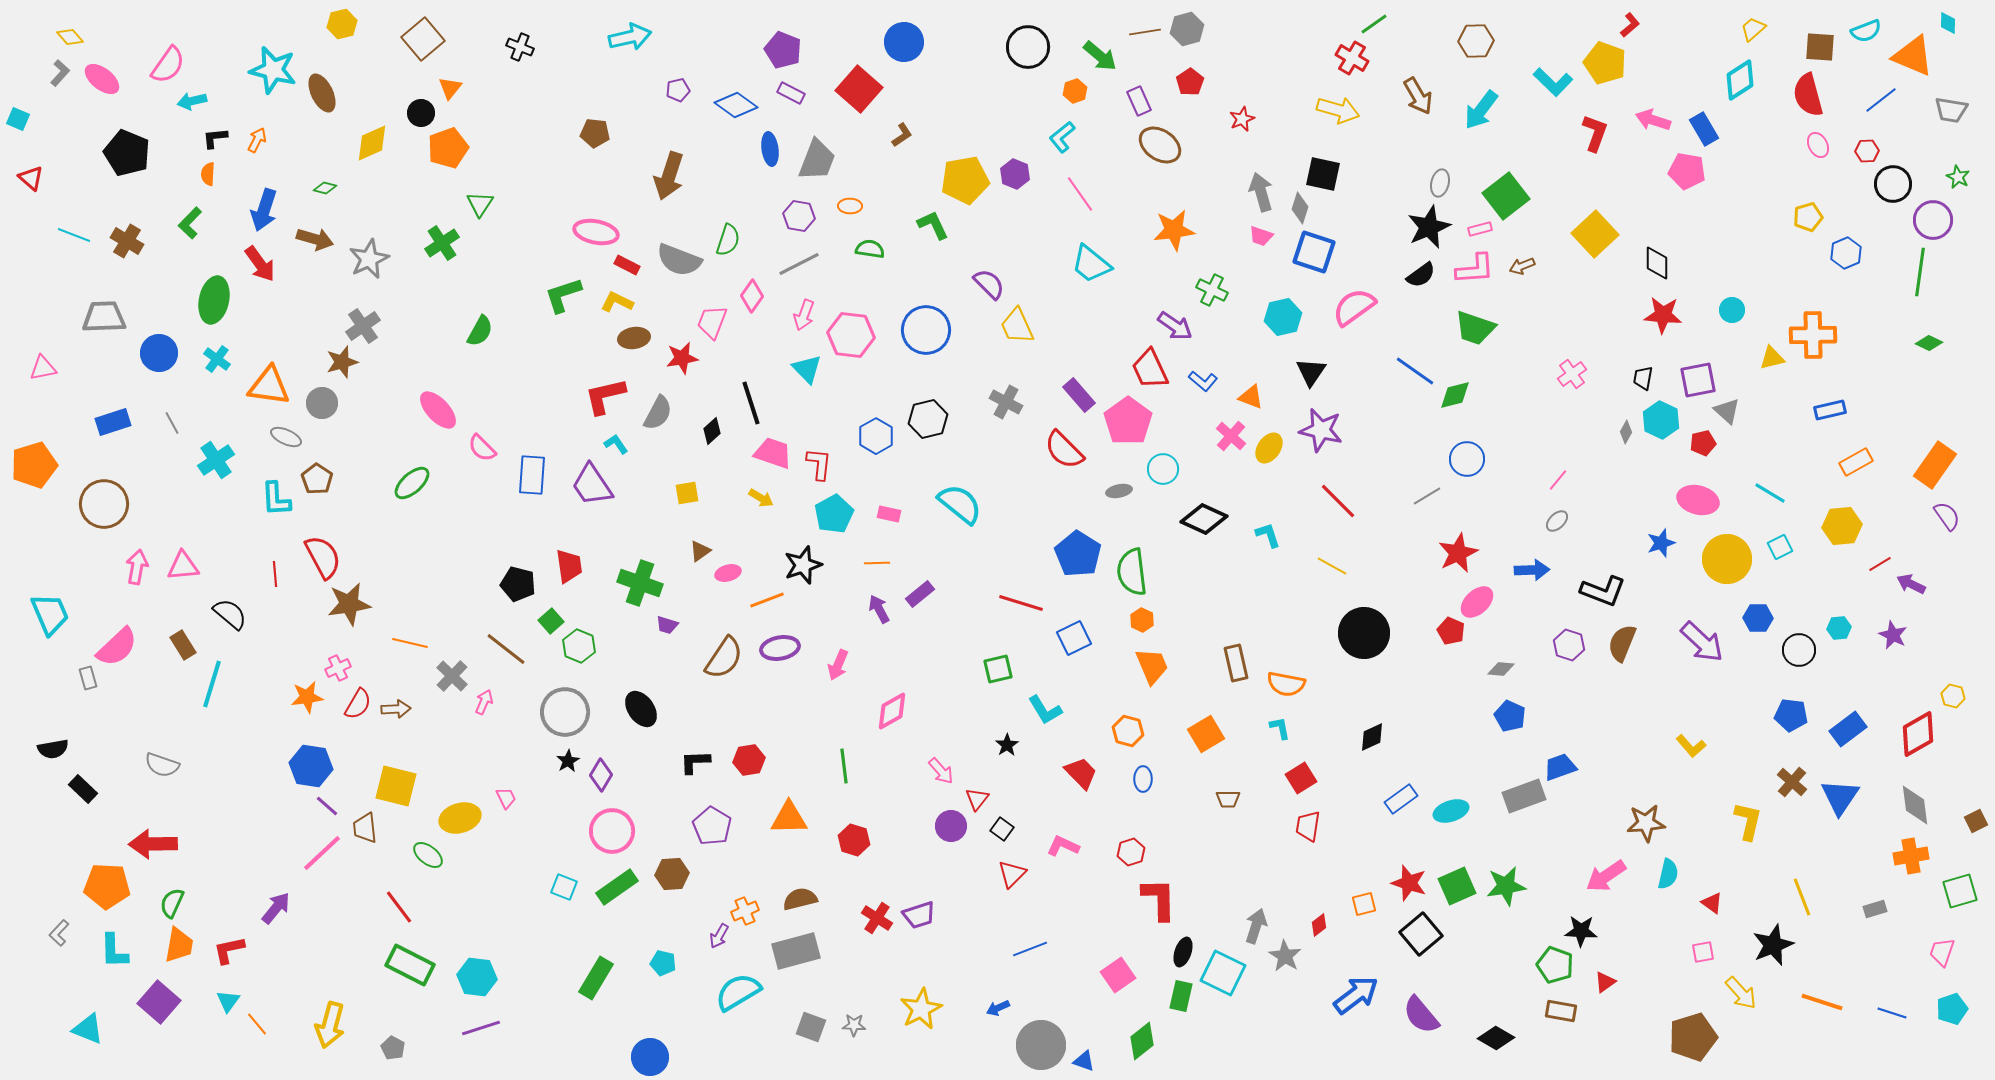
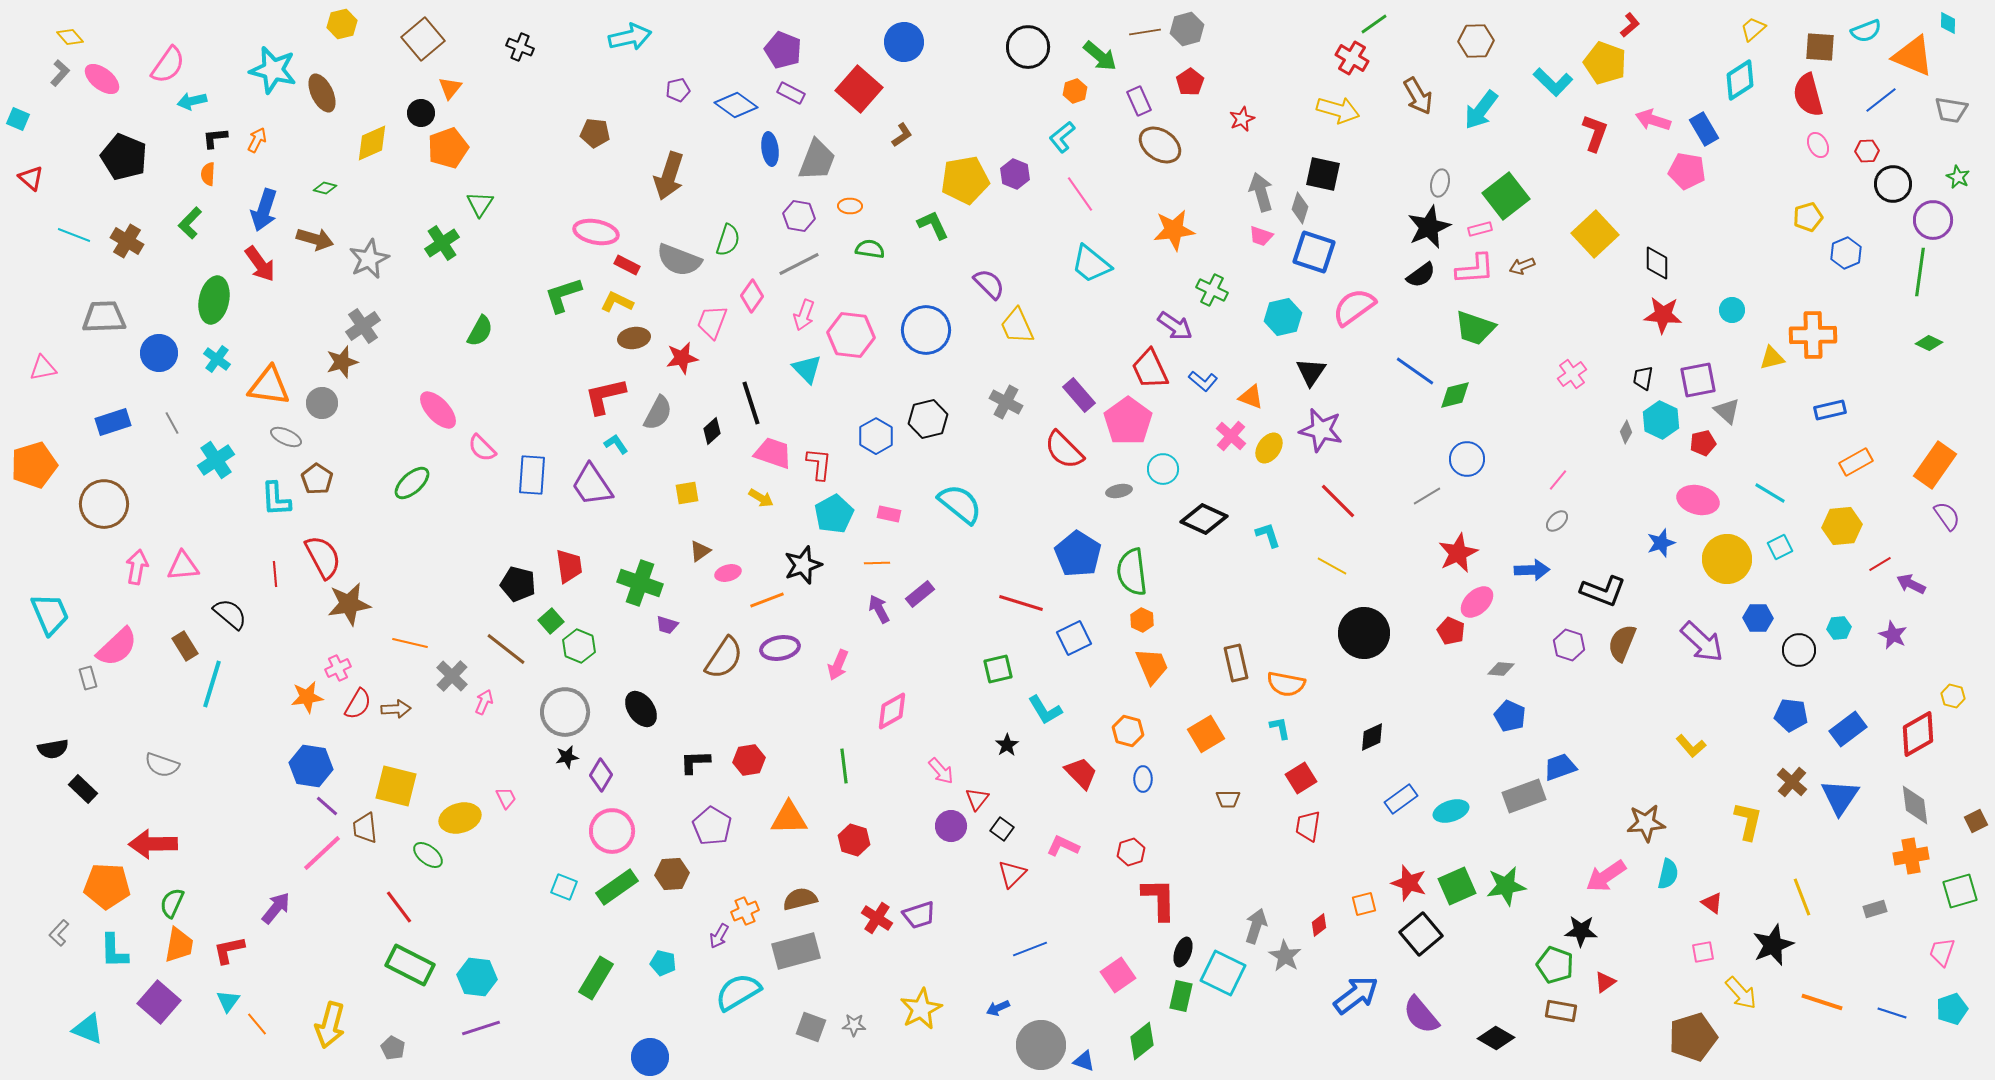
black pentagon at (127, 153): moved 3 px left, 4 px down
brown rectangle at (183, 645): moved 2 px right, 1 px down
black star at (568, 761): moved 1 px left, 4 px up; rotated 20 degrees clockwise
